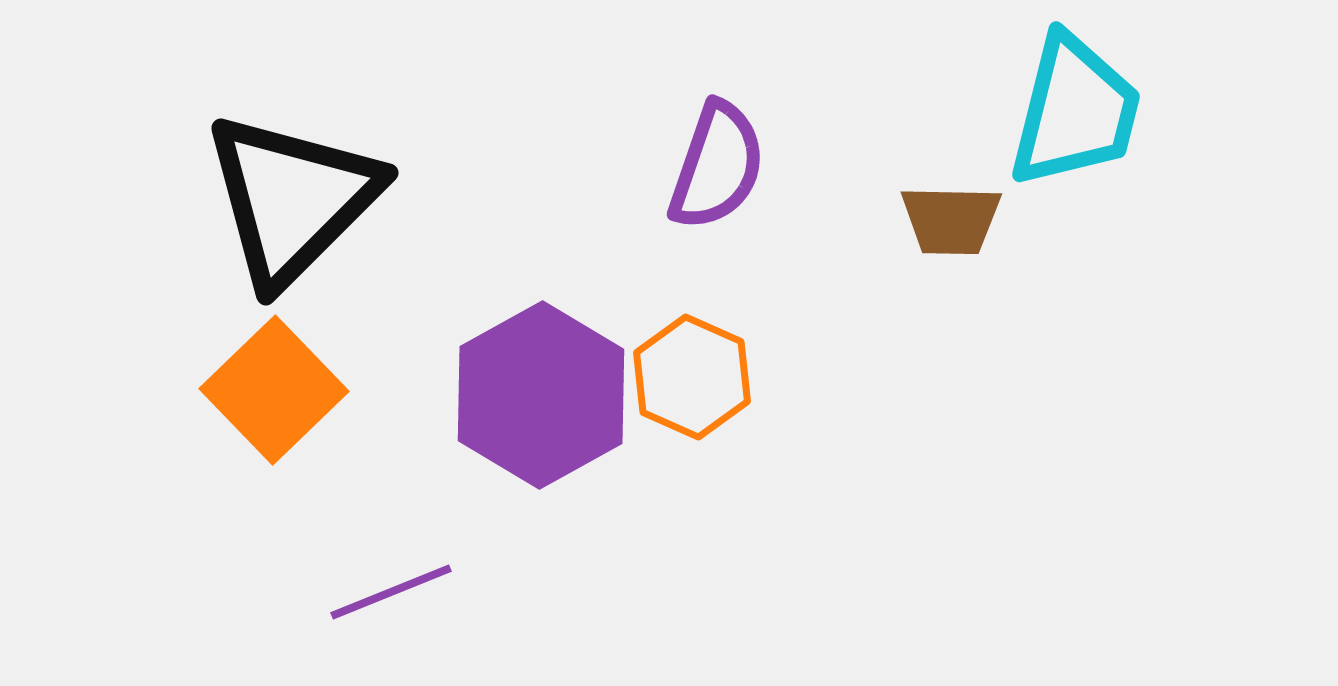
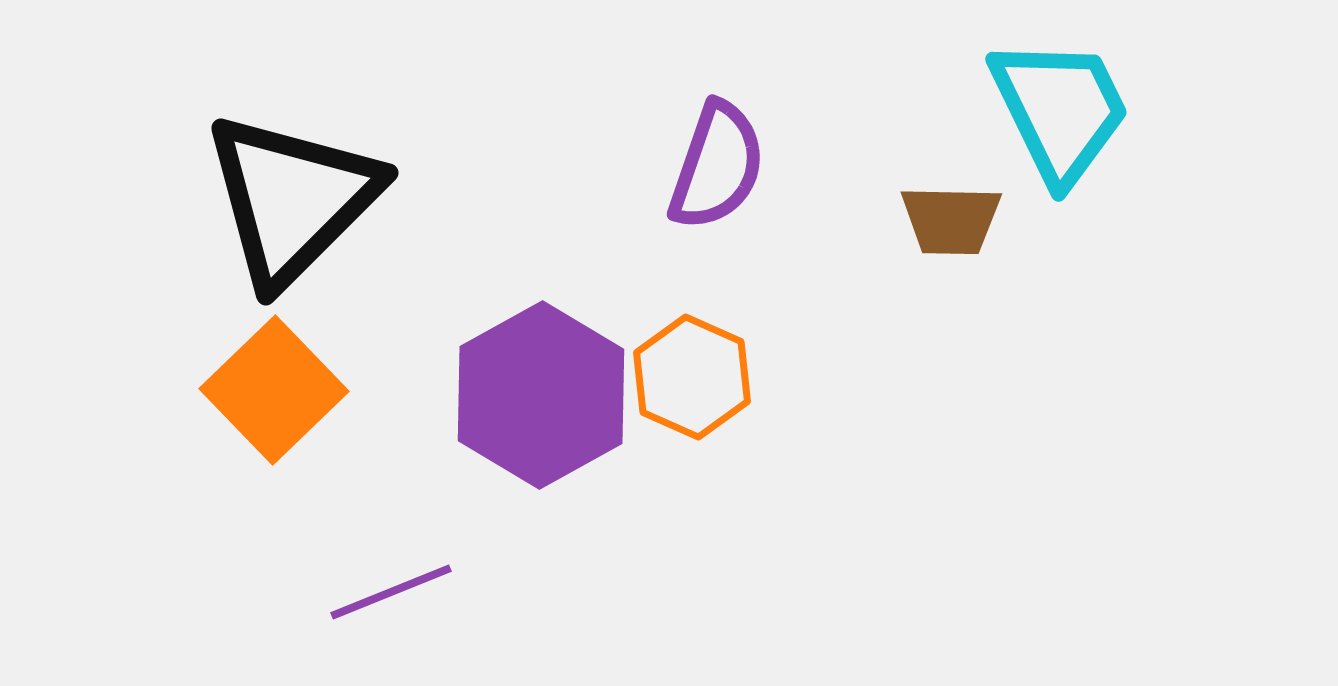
cyan trapezoid: moved 15 px left, 1 px up; rotated 40 degrees counterclockwise
